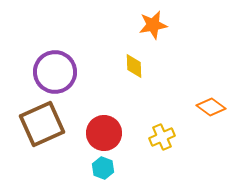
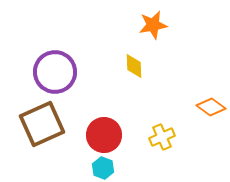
red circle: moved 2 px down
